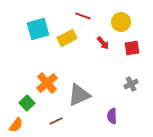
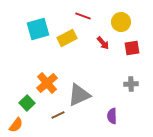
gray cross: rotated 24 degrees clockwise
brown line: moved 2 px right, 6 px up
